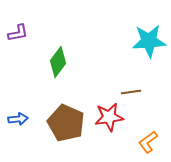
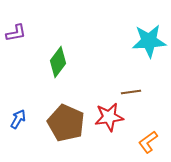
purple L-shape: moved 2 px left
blue arrow: rotated 54 degrees counterclockwise
